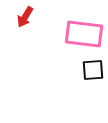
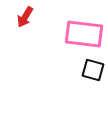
black square: rotated 20 degrees clockwise
